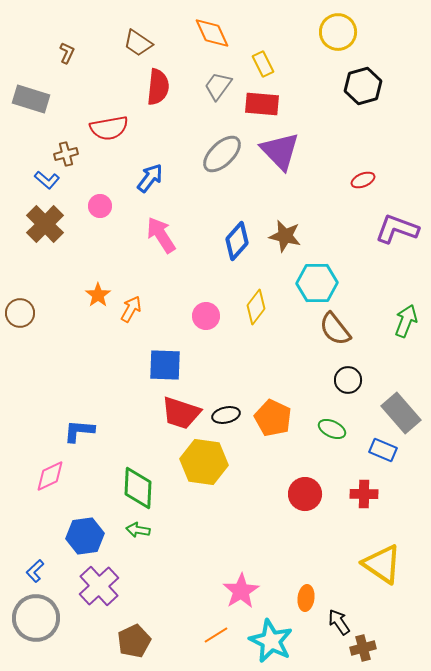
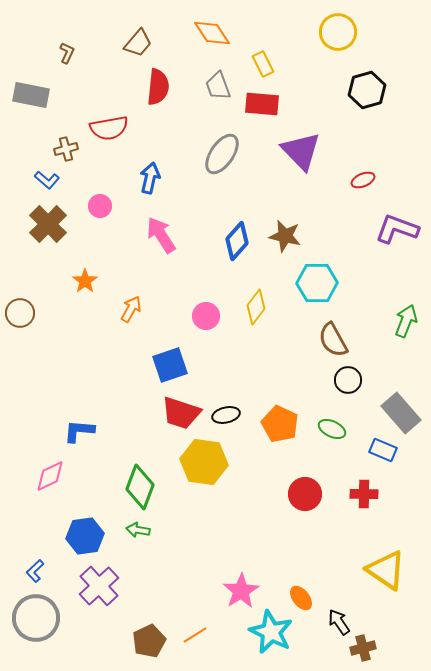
orange diamond at (212, 33): rotated 9 degrees counterclockwise
brown trapezoid at (138, 43): rotated 84 degrees counterclockwise
gray trapezoid at (218, 86): rotated 56 degrees counterclockwise
black hexagon at (363, 86): moved 4 px right, 4 px down
gray rectangle at (31, 99): moved 4 px up; rotated 6 degrees counterclockwise
purple triangle at (280, 151): moved 21 px right
brown cross at (66, 154): moved 5 px up
gray ellipse at (222, 154): rotated 12 degrees counterclockwise
blue arrow at (150, 178): rotated 24 degrees counterclockwise
brown cross at (45, 224): moved 3 px right
orange star at (98, 295): moved 13 px left, 14 px up
brown semicircle at (335, 329): moved 2 px left, 11 px down; rotated 9 degrees clockwise
blue square at (165, 365): moved 5 px right; rotated 21 degrees counterclockwise
orange pentagon at (273, 418): moved 7 px right, 6 px down
green diamond at (138, 488): moved 2 px right, 1 px up; rotated 18 degrees clockwise
yellow triangle at (382, 564): moved 4 px right, 6 px down
orange ellipse at (306, 598): moved 5 px left; rotated 45 degrees counterclockwise
orange line at (216, 635): moved 21 px left
brown pentagon at (134, 641): moved 15 px right
cyan star at (271, 641): moved 9 px up
